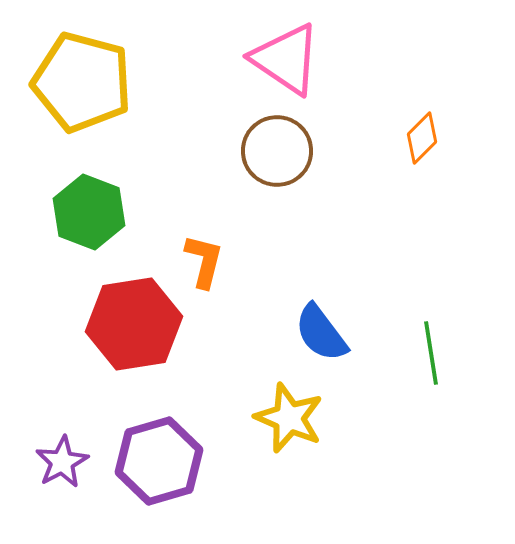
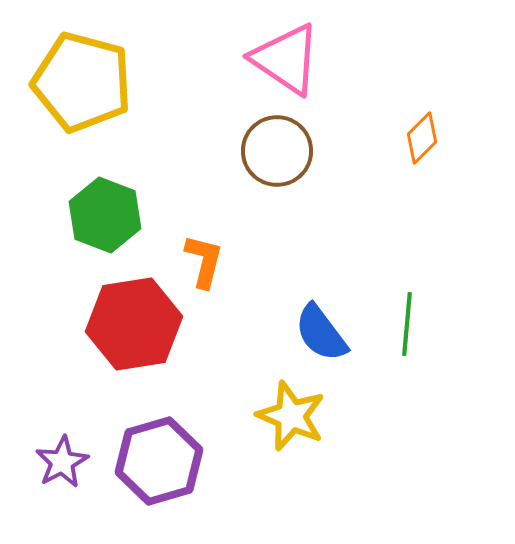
green hexagon: moved 16 px right, 3 px down
green line: moved 24 px left, 29 px up; rotated 14 degrees clockwise
yellow star: moved 2 px right, 2 px up
